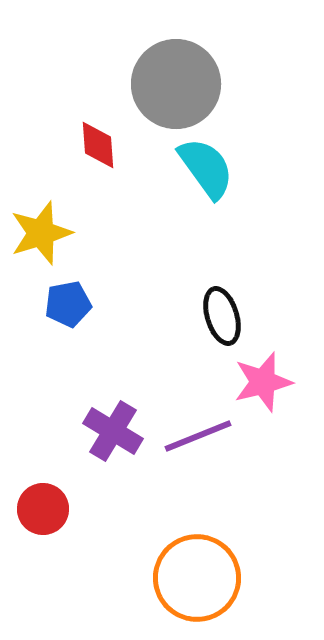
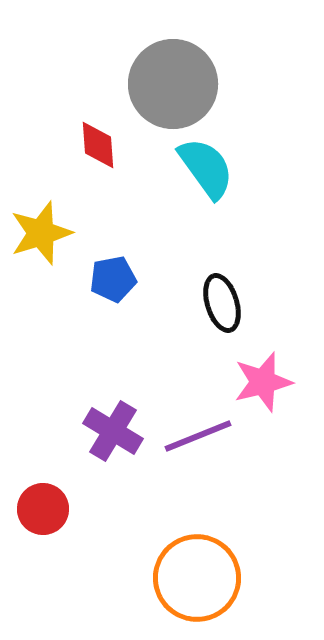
gray circle: moved 3 px left
blue pentagon: moved 45 px right, 25 px up
black ellipse: moved 13 px up
